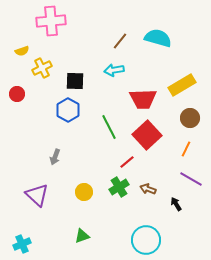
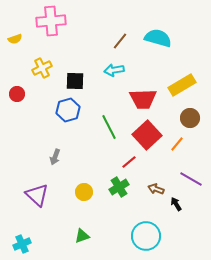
yellow semicircle: moved 7 px left, 12 px up
blue hexagon: rotated 15 degrees clockwise
orange line: moved 9 px left, 5 px up; rotated 14 degrees clockwise
red line: moved 2 px right
brown arrow: moved 8 px right
cyan circle: moved 4 px up
